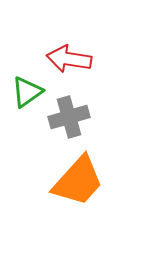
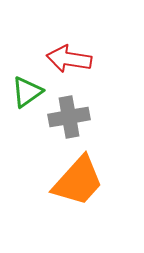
gray cross: rotated 6 degrees clockwise
